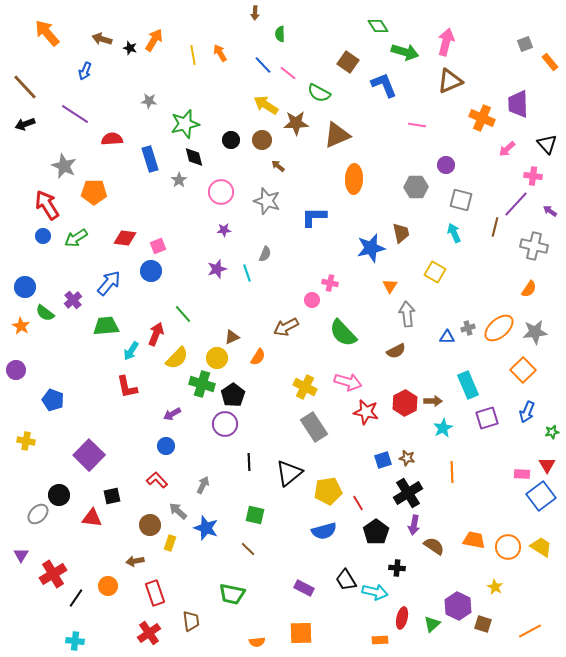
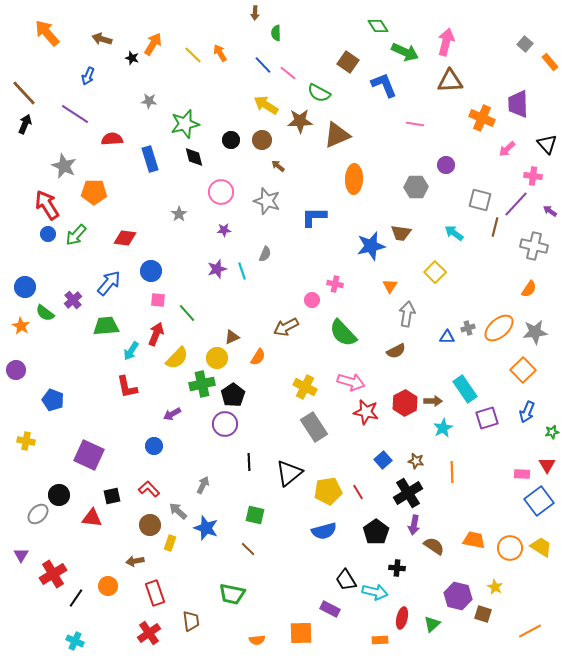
green semicircle at (280, 34): moved 4 px left, 1 px up
orange arrow at (154, 40): moved 1 px left, 4 px down
gray square at (525, 44): rotated 28 degrees counterclockwise
black star at (130, 48): moved 2 px right, 10 px down
green arrow at (405, 52): rotated 8 degrees clockwise
yellow line at (193, 55): rotated 36 degrees counterclockwise
blue arrow at (85, 71): moved 3 px right, 5 px down
brown triangle at (450, 81): rotated 20 degrees clockwise
brown line at (25, 87): moved 1 px left, 6 px down
brown star at (296, 123): moved 4 px right, 2 px up
black arrow at (25, 124): rotated 132 degrees clockwise
pink line at (417, 125): moved 2 px left, 1 px up
gray star at (179, 180): moved 34 px down
gray square at (461, 200): moved 19 px right
brown trapezoid at (401, 233): rotated 110 degrees clockwise
cyan arrow at (454, 233): rotated 30 degrees counterclockwise
blue circle at (43, 236): moved 5 px right, 2 px up
green arrow at (76, 238): moved 3 px up; rotated 15 degrees counterclockwise
pink square at (158, 246): moved 54 px down; rotated 28 degrees clockwise
blue star at (371, 248): moved 2 px up
yellow square at (435, 272): rotated 15 degrees clockwise
cyan line at (247, 273): moved 5 px left, 2 px up
pink cross at (330, 283): moved 5 px right, 1 px down
green line at (183, 314): moved 4 px right, 1 px up
gray arrow at (407, 314): rotated 15 degrees clockwise
pink arrow at (348, 382): moved 3 px right
green cross at (202, 384): rotated 30 degrees counterclockwise
cyan rectangle at (468, 385): moved 3 px left, 4 px down; rotated 12 degrees counterclockwise
blue circle at (166, 446): moved 12 px left
purple square at (89, 455): rotated 20 degrees counterclockwise
brown star at (407, 458): moved 9 px right, 3 px down
blue square at (383, 460): rotated 24 degrees counterclockwise
red L-shape at (157, 480): moved 8 px left, 9 px down
blue square at (541, 496): moved 2 px left, 5 px down
red line at (358, 503): moved 11 px up
orange circle at (508, 547): moved 2 px right, 1 px down
purple rectangle at (304, 588): moved 26 px right, 21 px down
purple hexagon at (458, 606): moved 10 px up; rotated 12 degrees counterclockwise
brown square at (483, 624): moved 10 px up
cyan cross at (75, 641): rotated 18 degrees clockwise
orange semicircle at (257, 642): moved 2 px up
